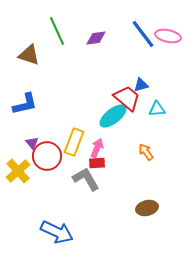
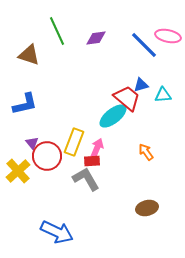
blue line: moved 1 px right, 11 px down; rotated 8 degrees counterclockwise
cyan triangle: moved 6 px right, 14 px up
red rectangle: moved 5 px left, 2 px up
